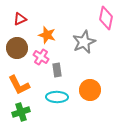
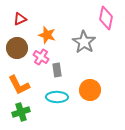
gray star: rotated 15 degrees counterclockwise
